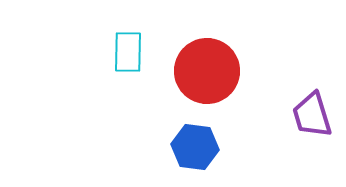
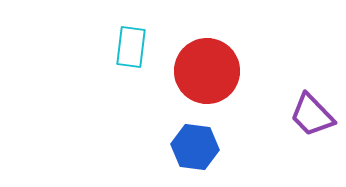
cyan rectangle: moved 3 px right, 5 px up; rotated 6 degrees clockwise
purple trapezoid: rotated 27 degrees counterclockwise
